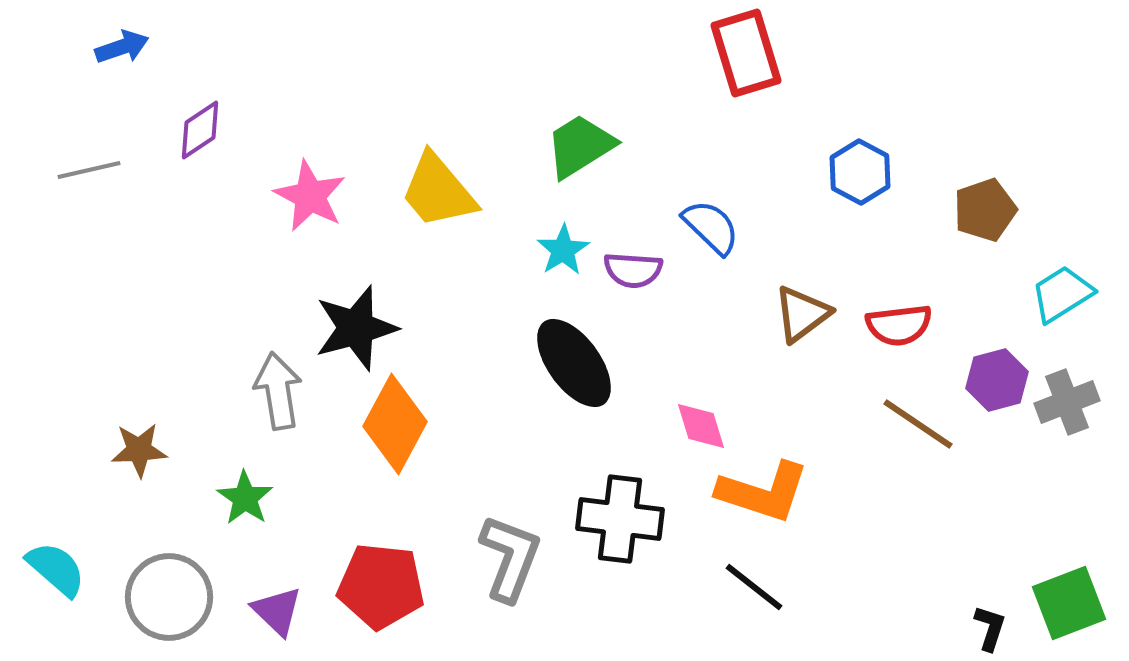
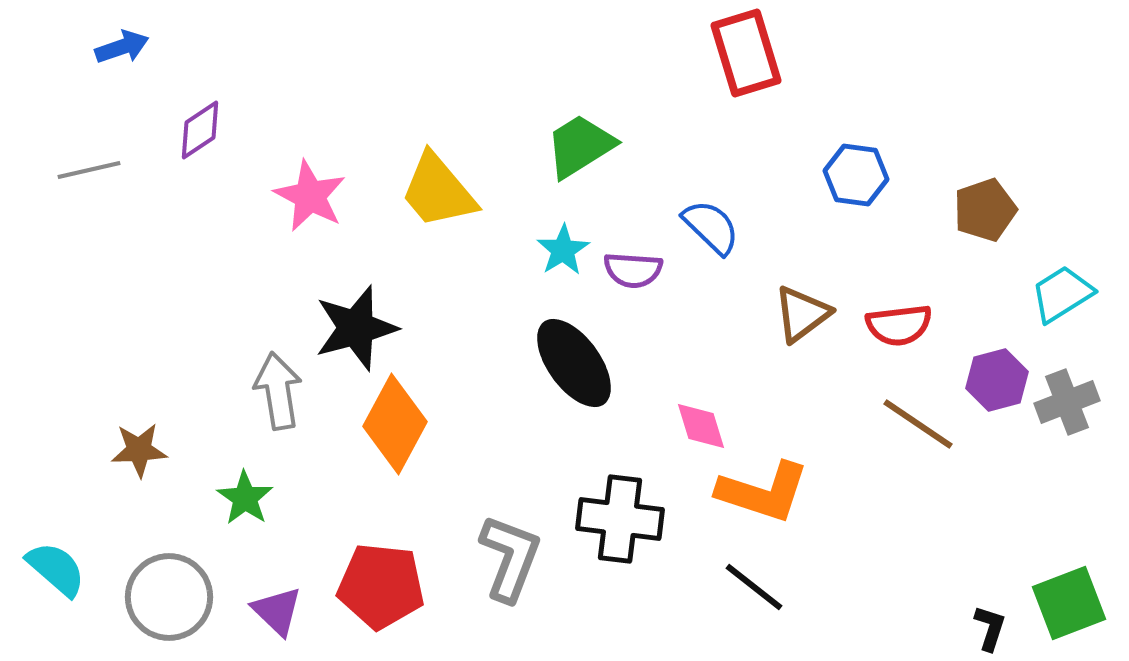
blue hexagon: moved 4 px left, 3 px down; rotated 20 degrees counterclockwise
